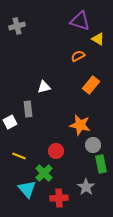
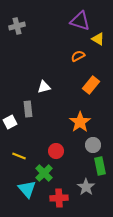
orange star: moved 3 px up; rotated 25 degrees clockwise
green rectangle: moved 1 px left, 2 px down
